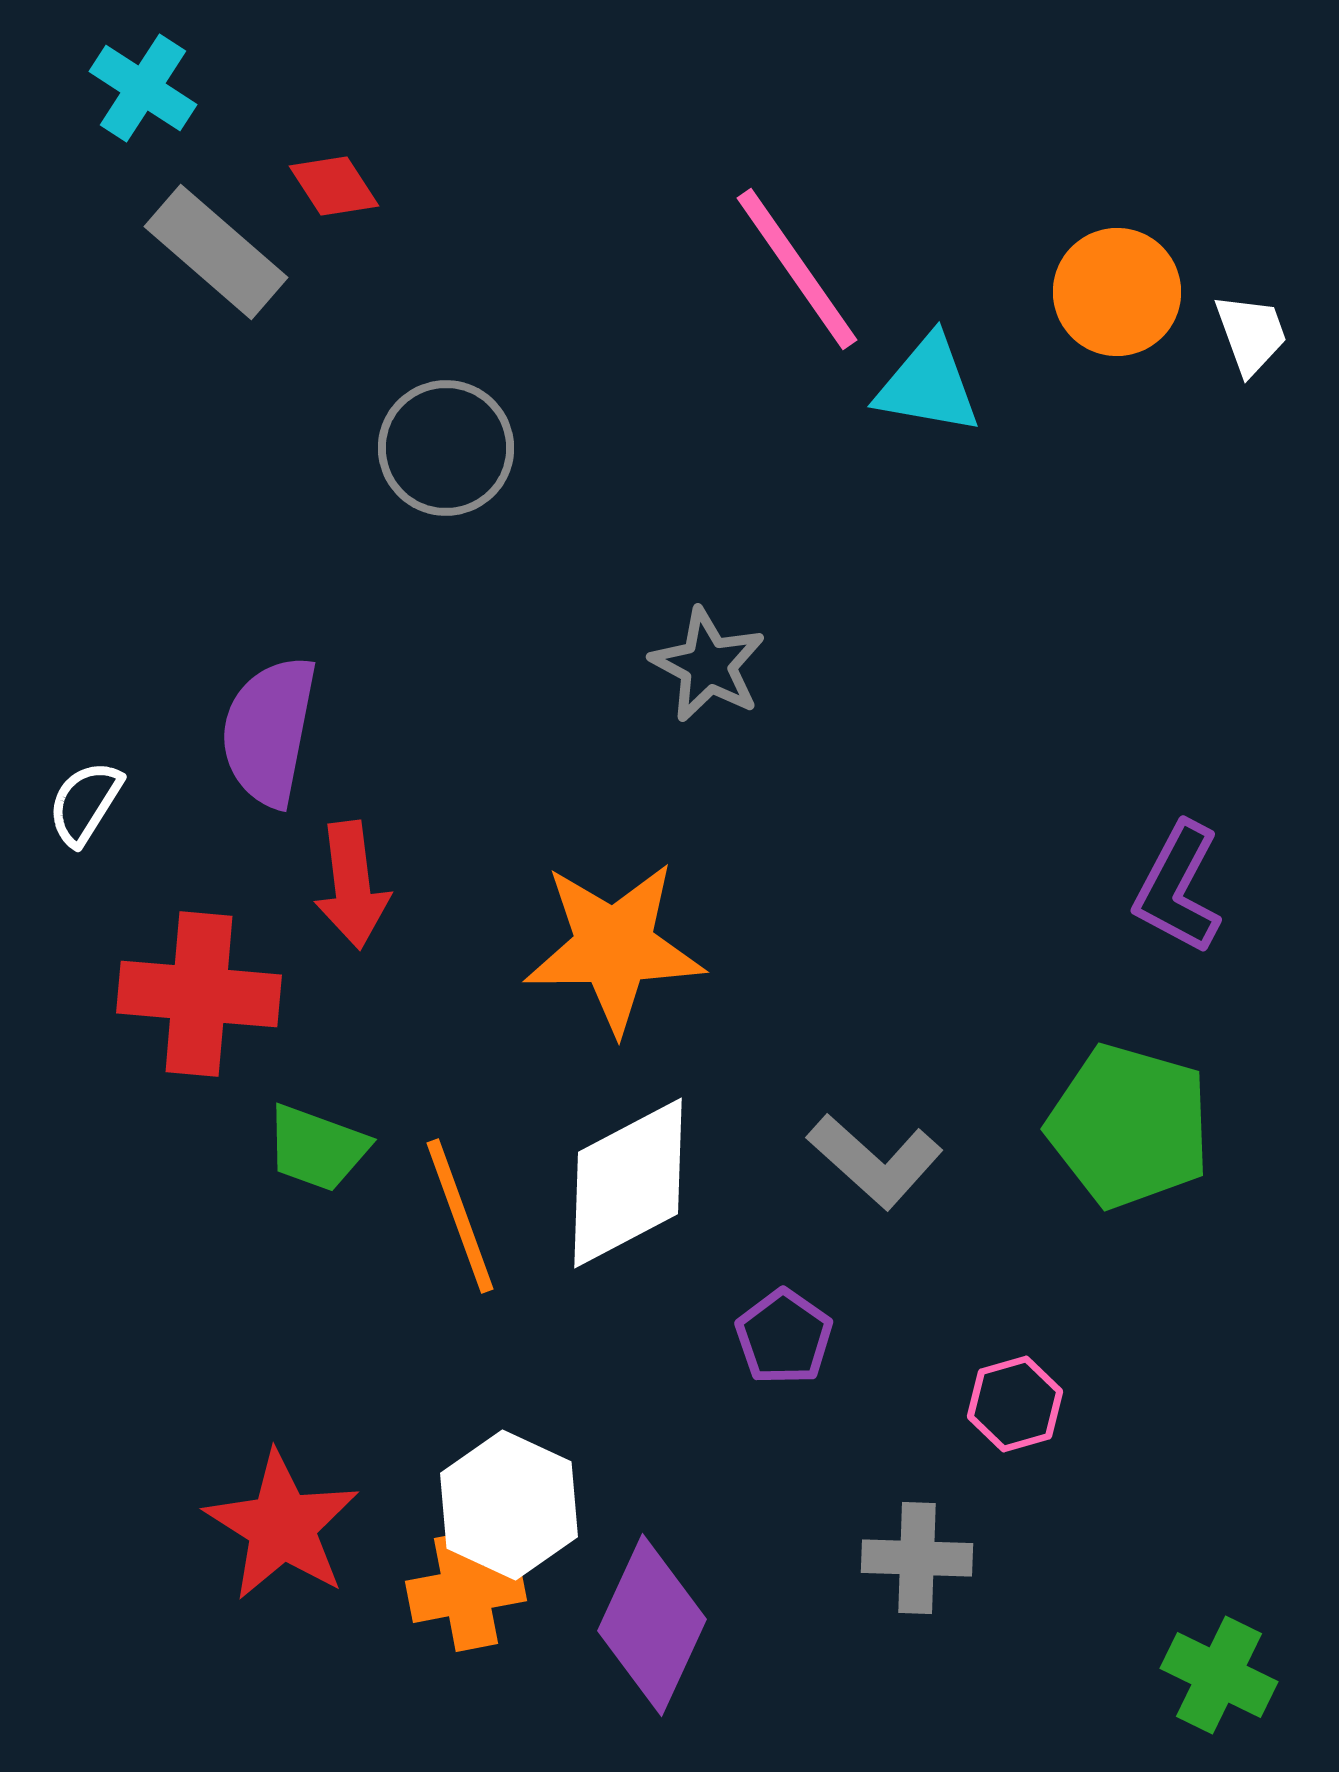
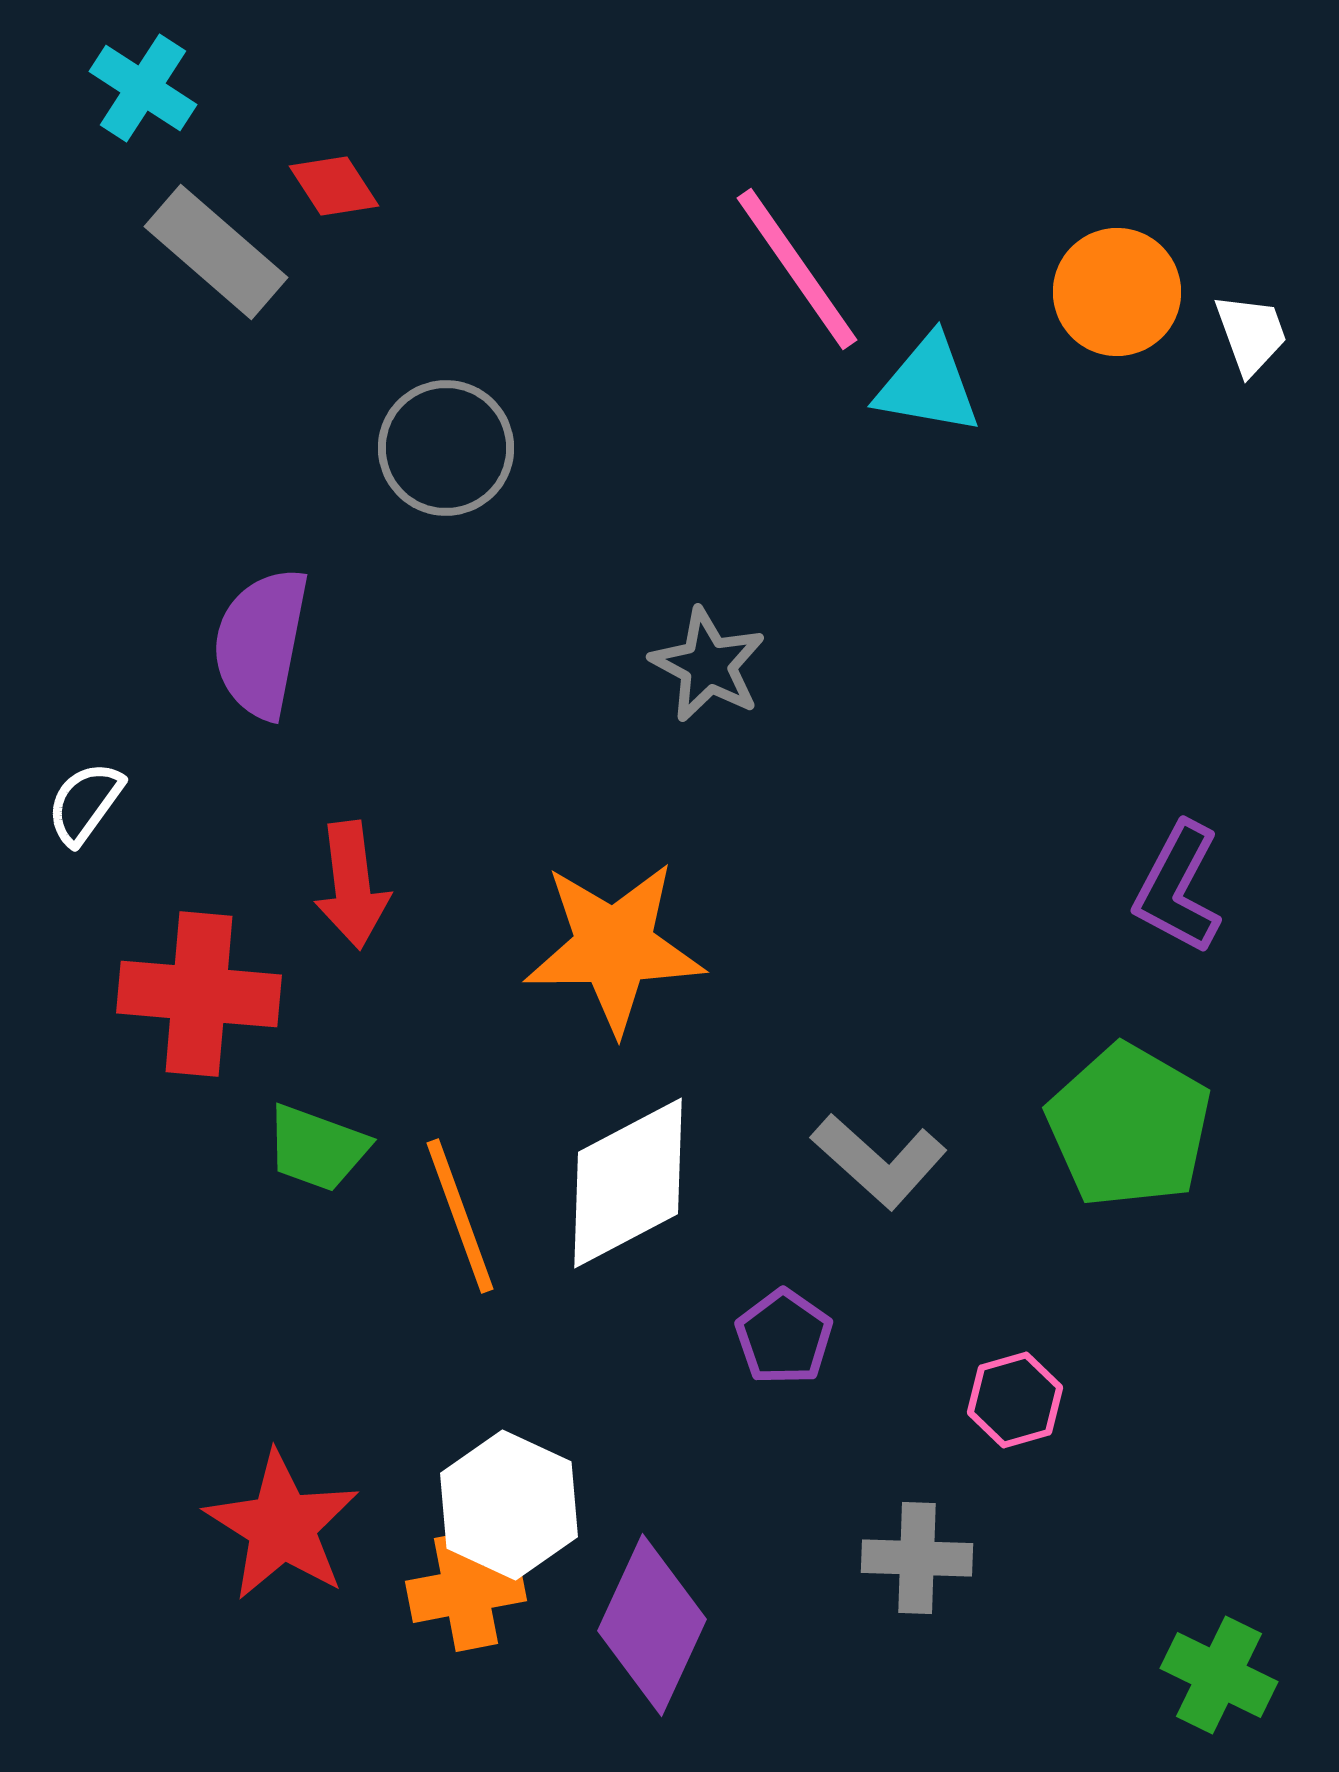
purple semicircle: moved 8 px left, 88 px up
white semicircle: rotated 4 degrees clockwise
green pentagon: rotated 14 degrees clockwise
gray L-shape: moved 4 px right
pink hexagon: moved 4 px up
